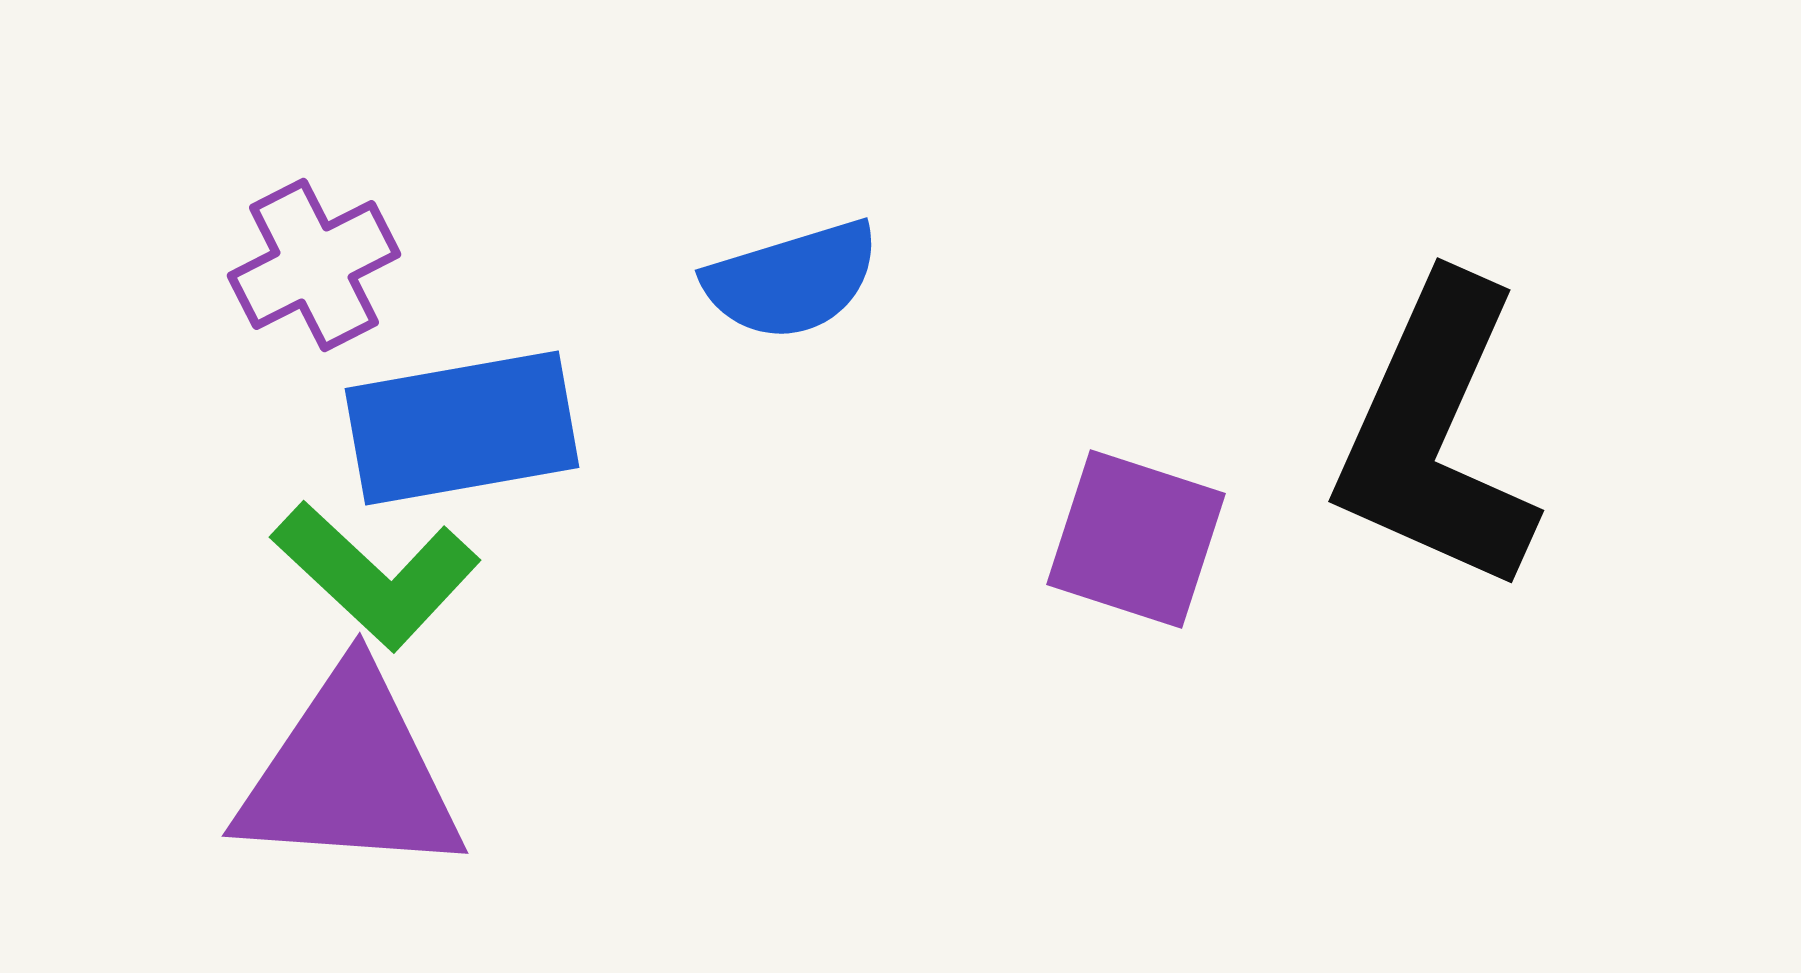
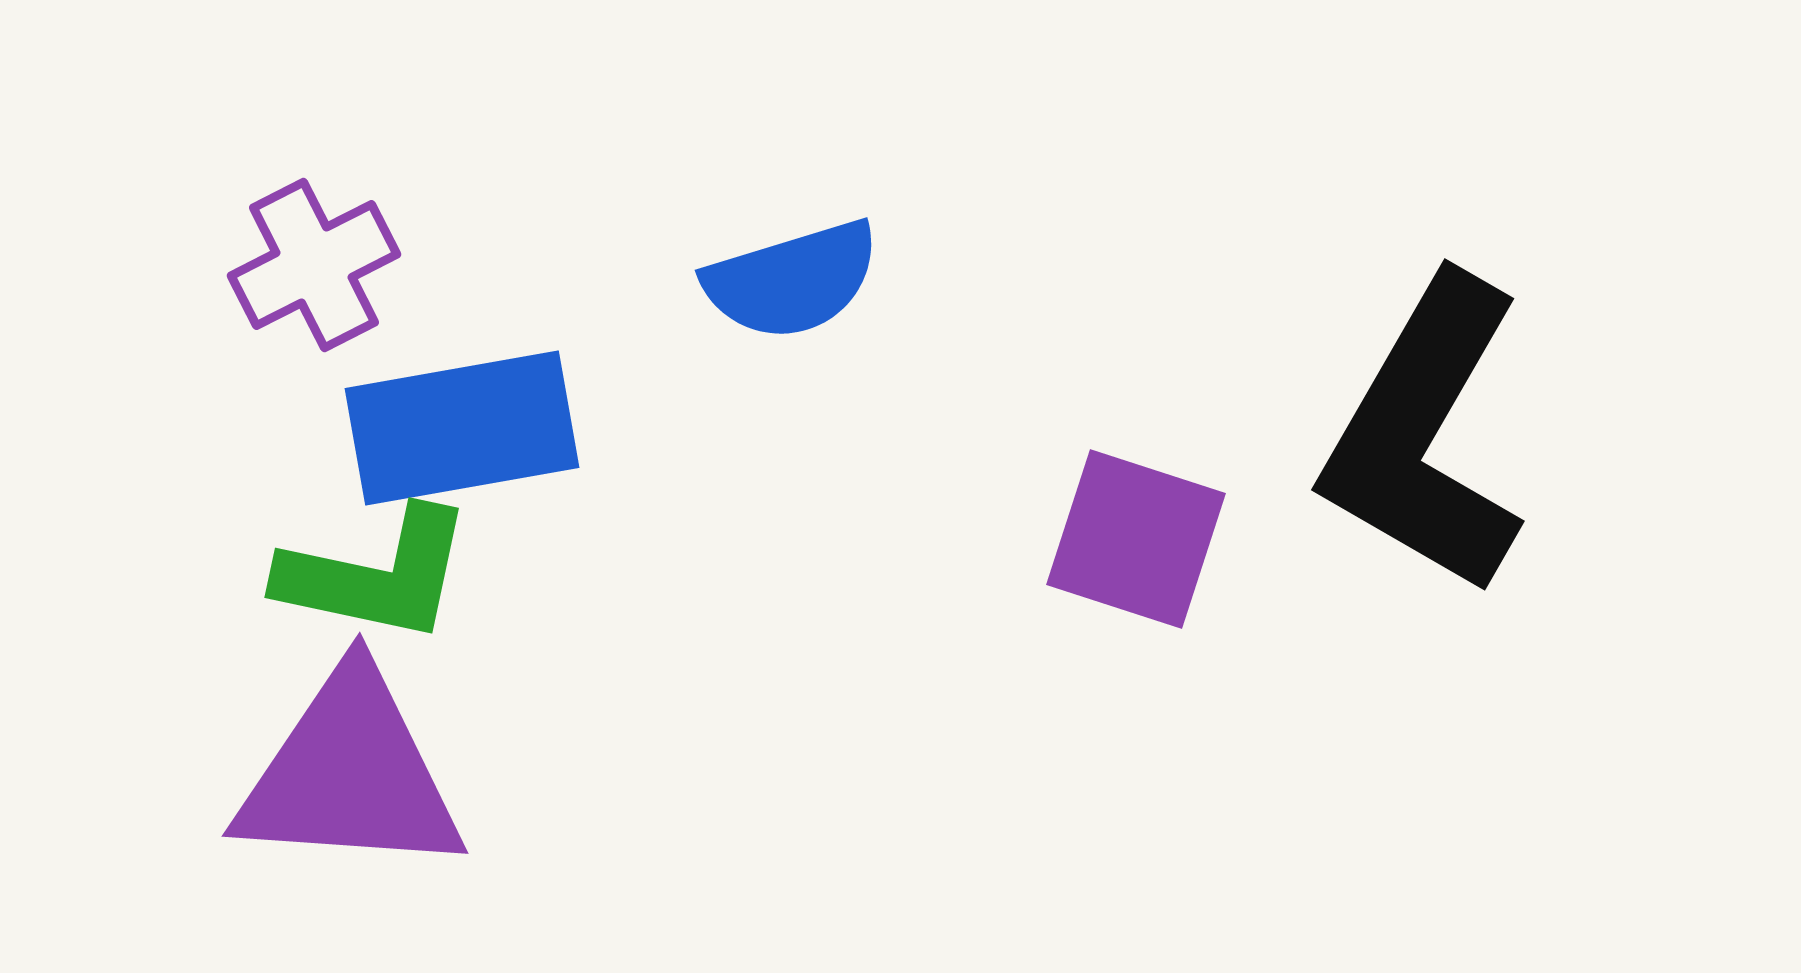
black L-shape: moved 11 px left; rotated 6 degrees clockwise
green L-shape: rotated 31 degrees counterclockwise
